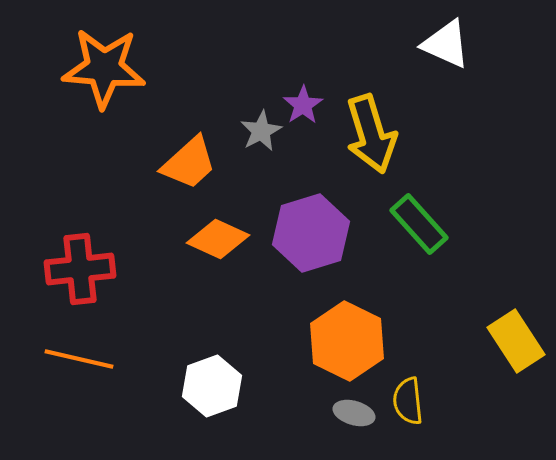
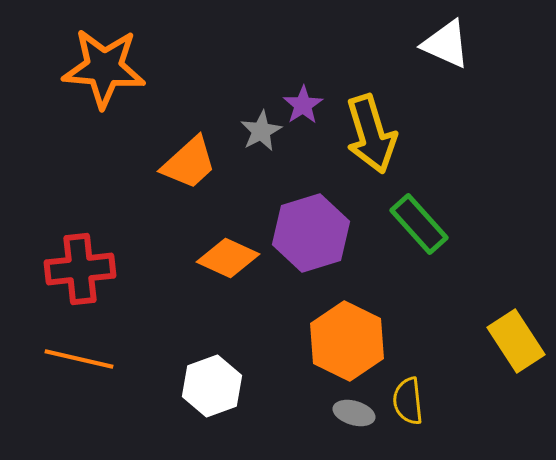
orange diamond: moved 10 px right, 19 px down
